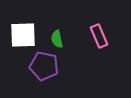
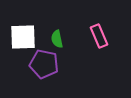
white square: moved 2 px down
purple pentagon: moved 2 px up
